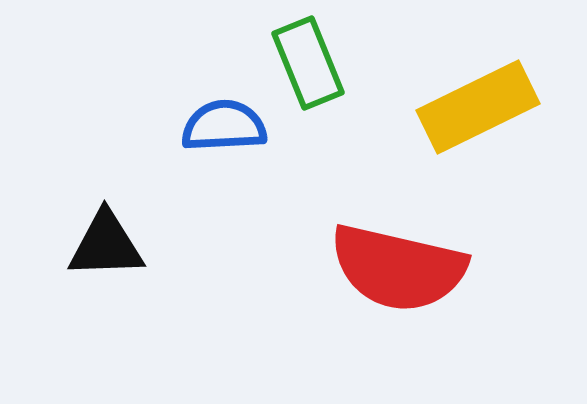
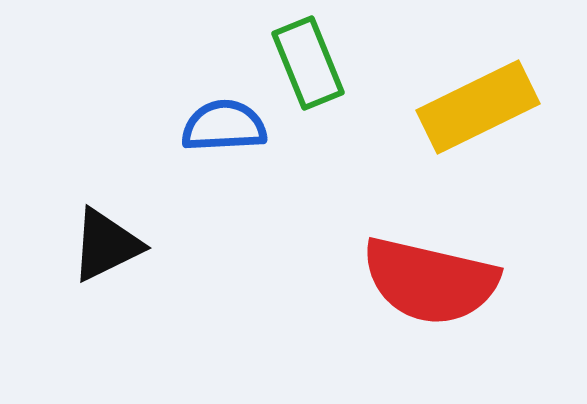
black triangle: rotated 24 degrees counterclockwise
red semicircle: moved 32 px right, 13 px down
